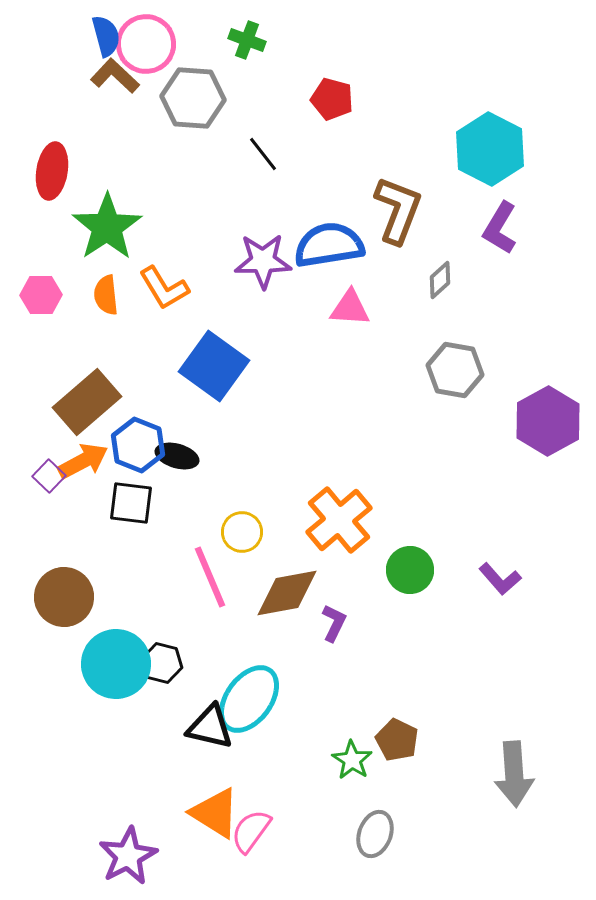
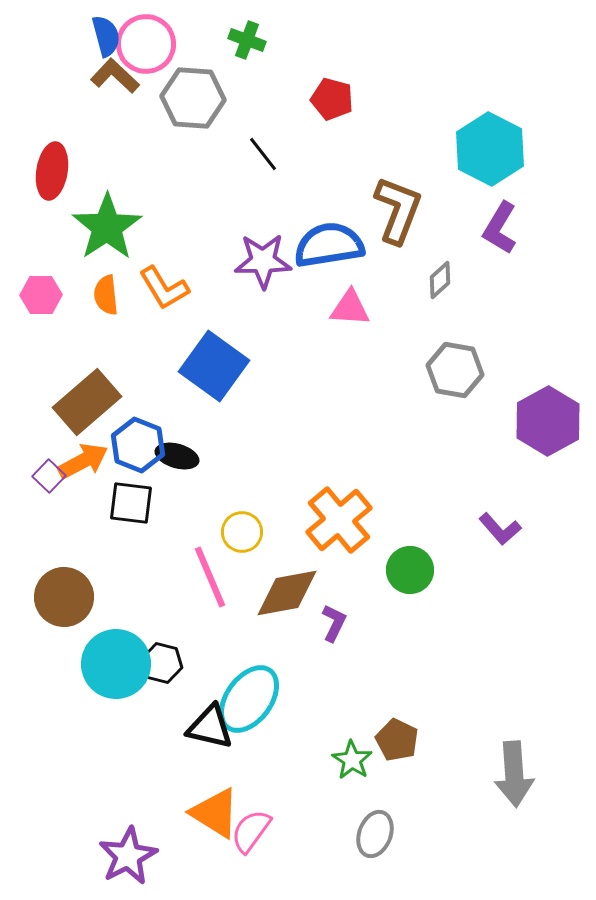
purple L-shape at (500, 579): moved 50 px up
